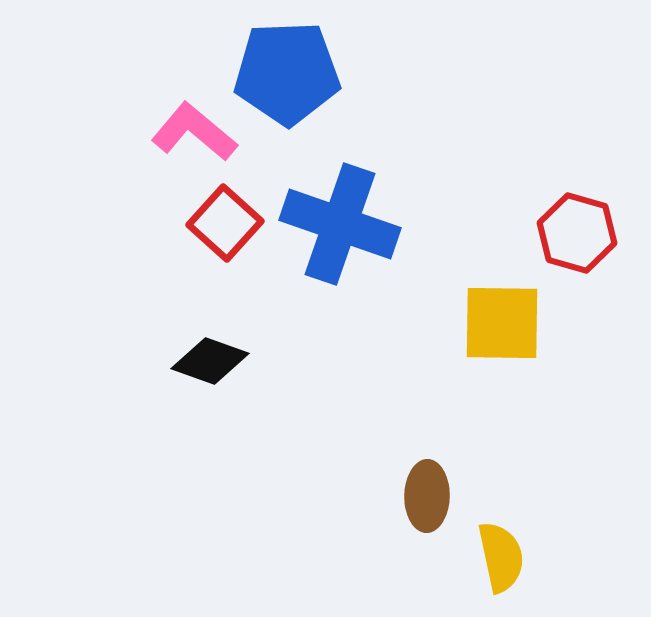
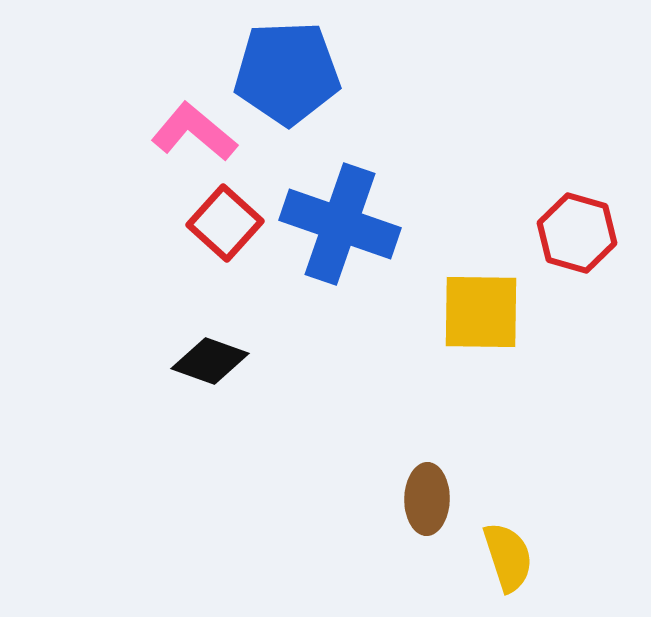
yellow square: moved 21 px left, 11 px up
brown ellipse: moved 3 px down
yellow semicircle: moved 7 px right; rotated 6 degrees counterclockwise
